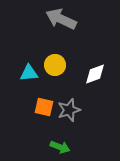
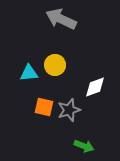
white diamond: moved 13 px down
green arrow: moved 24 px right, 1 px up
